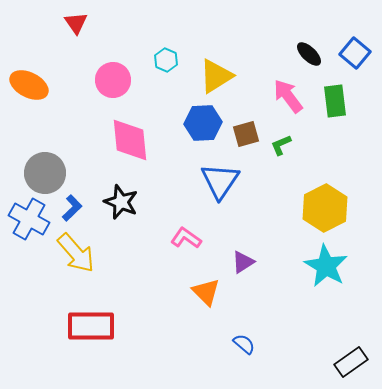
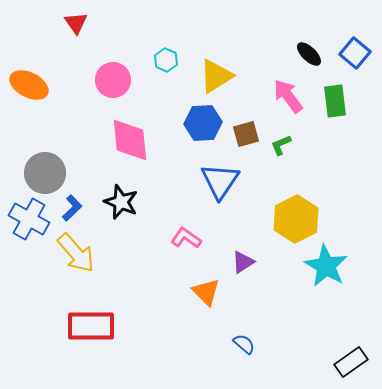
yellow hexagon: moved 29 px left, 11 px down
